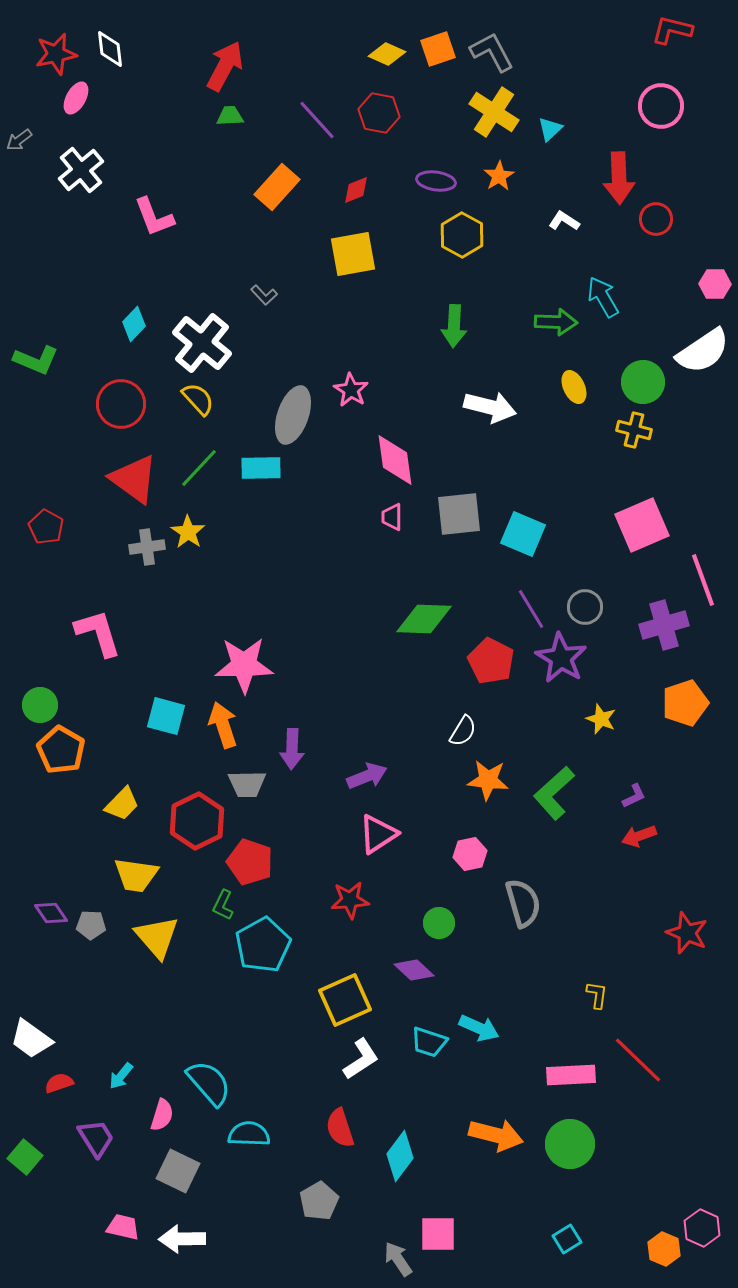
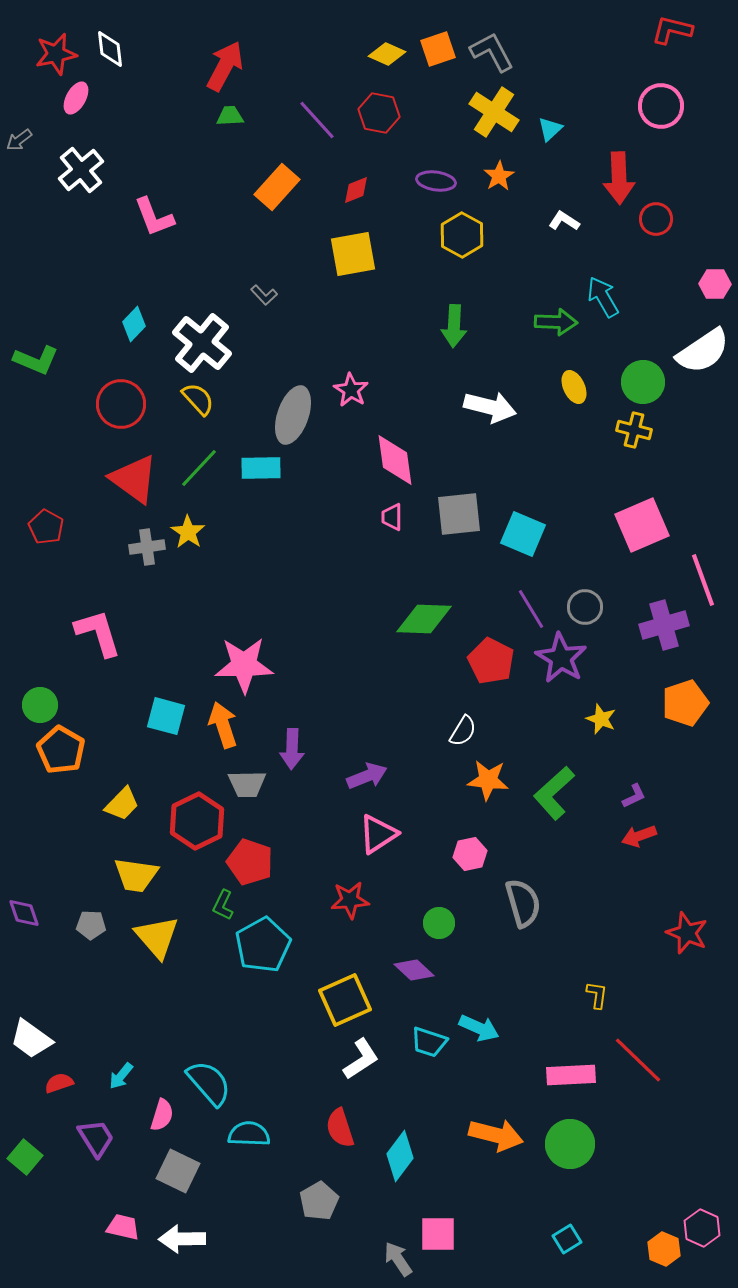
purple diamond at (51, 913): moved 27 px left; rotated 16 degrees clockwise
